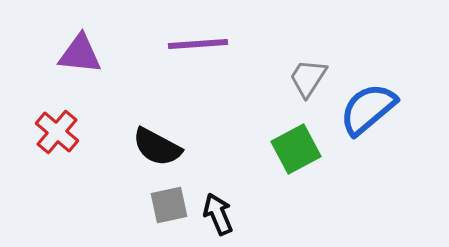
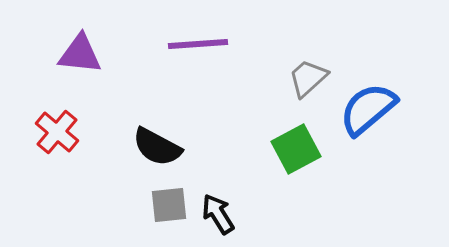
gray trapezoid: rotated 15 degrees clockwise
gray square: rotated 6 degrees clockwise
black arrow: rotated 9 degrees counterclockwise
